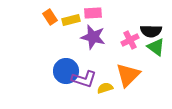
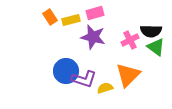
pink rectangle: moved 2 px right; rotated 12 degrees counterclockwise
